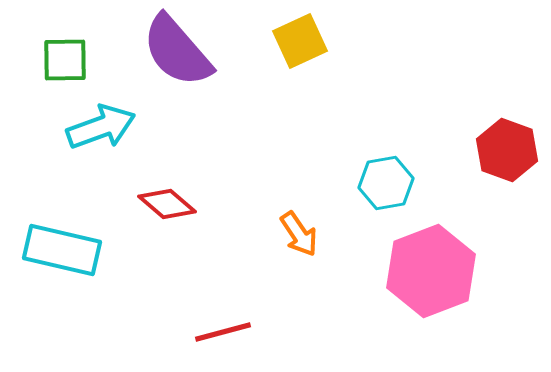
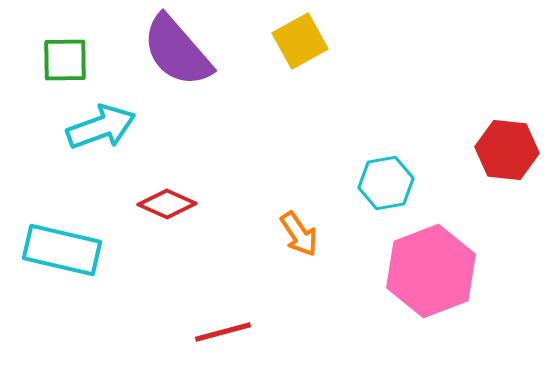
yellow square: rotated 4 degrees counterclockwise
red hexagon: rotated 14 degrees counterclockwise
red diamond: rotated 16 degrees counterclockwise
